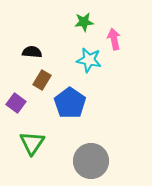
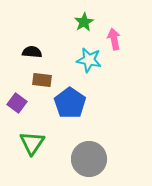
green star: rotated 24 degrees counterclockwise
brown rectangle: rotated 66 degrees clockwise
purple square: moved 1 px right
gray circle: moved 2 px left, 2 px up
